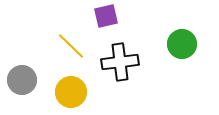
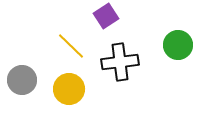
purple square: rotated 20 degrees counterclockwise
green circle: moved 4 px left, 1 px down
yellow circle: moved 2 px left, 3 px up
